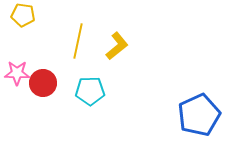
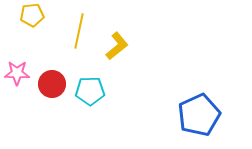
yellow pentagon: moved 9 px right; rotated 15 degrees counterclockwise
yellow line: moved 1 px right, 10 px up
red circle: moved 9 px right, 1 px down
